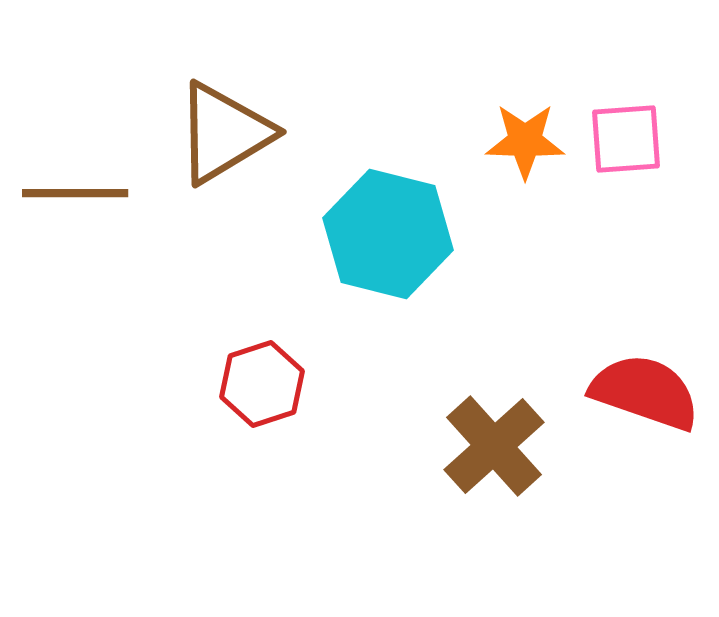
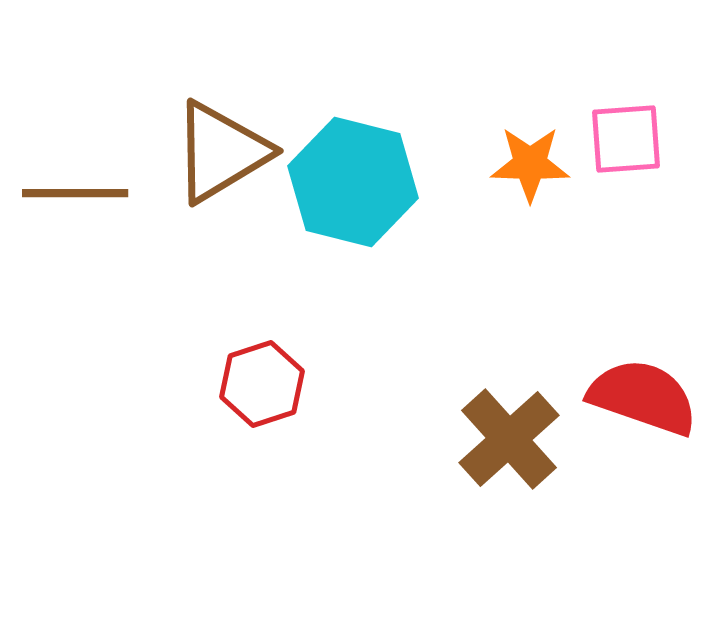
brown triangle: moved 3 px left, 19 px down
orange star: moved 5 px right, 23 px down
cyan hexagon: moved 35 px left, 52 px up
red semicircle: moved 2 px left, 5 px down
brown cross: moved 15 px right, 7 px up
